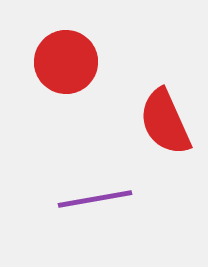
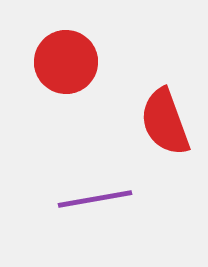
red semicircle: rotated 4 degrees clockwise
